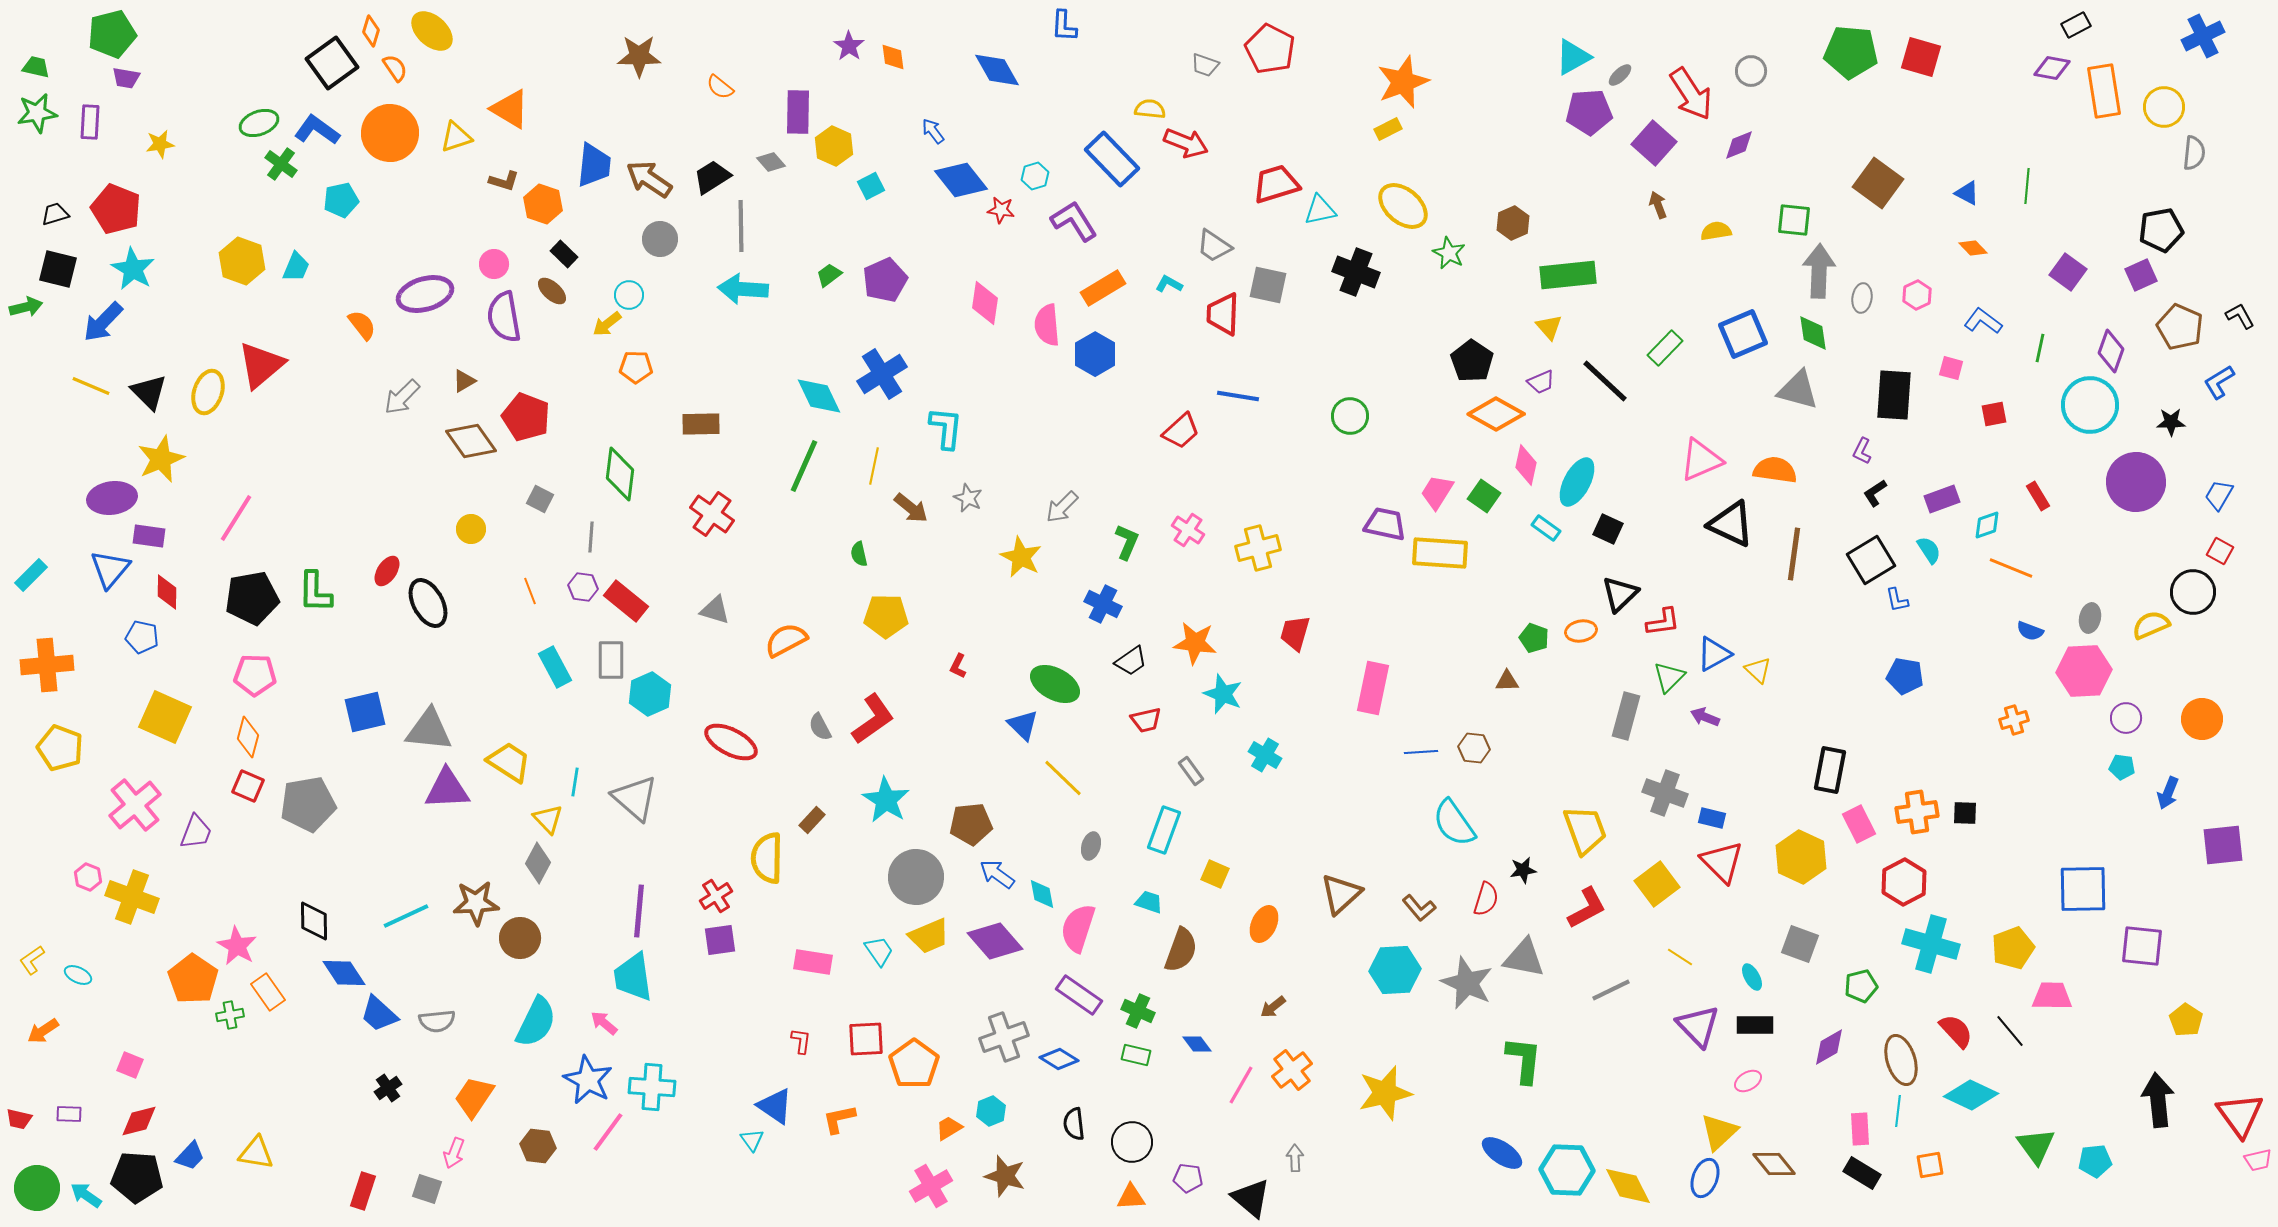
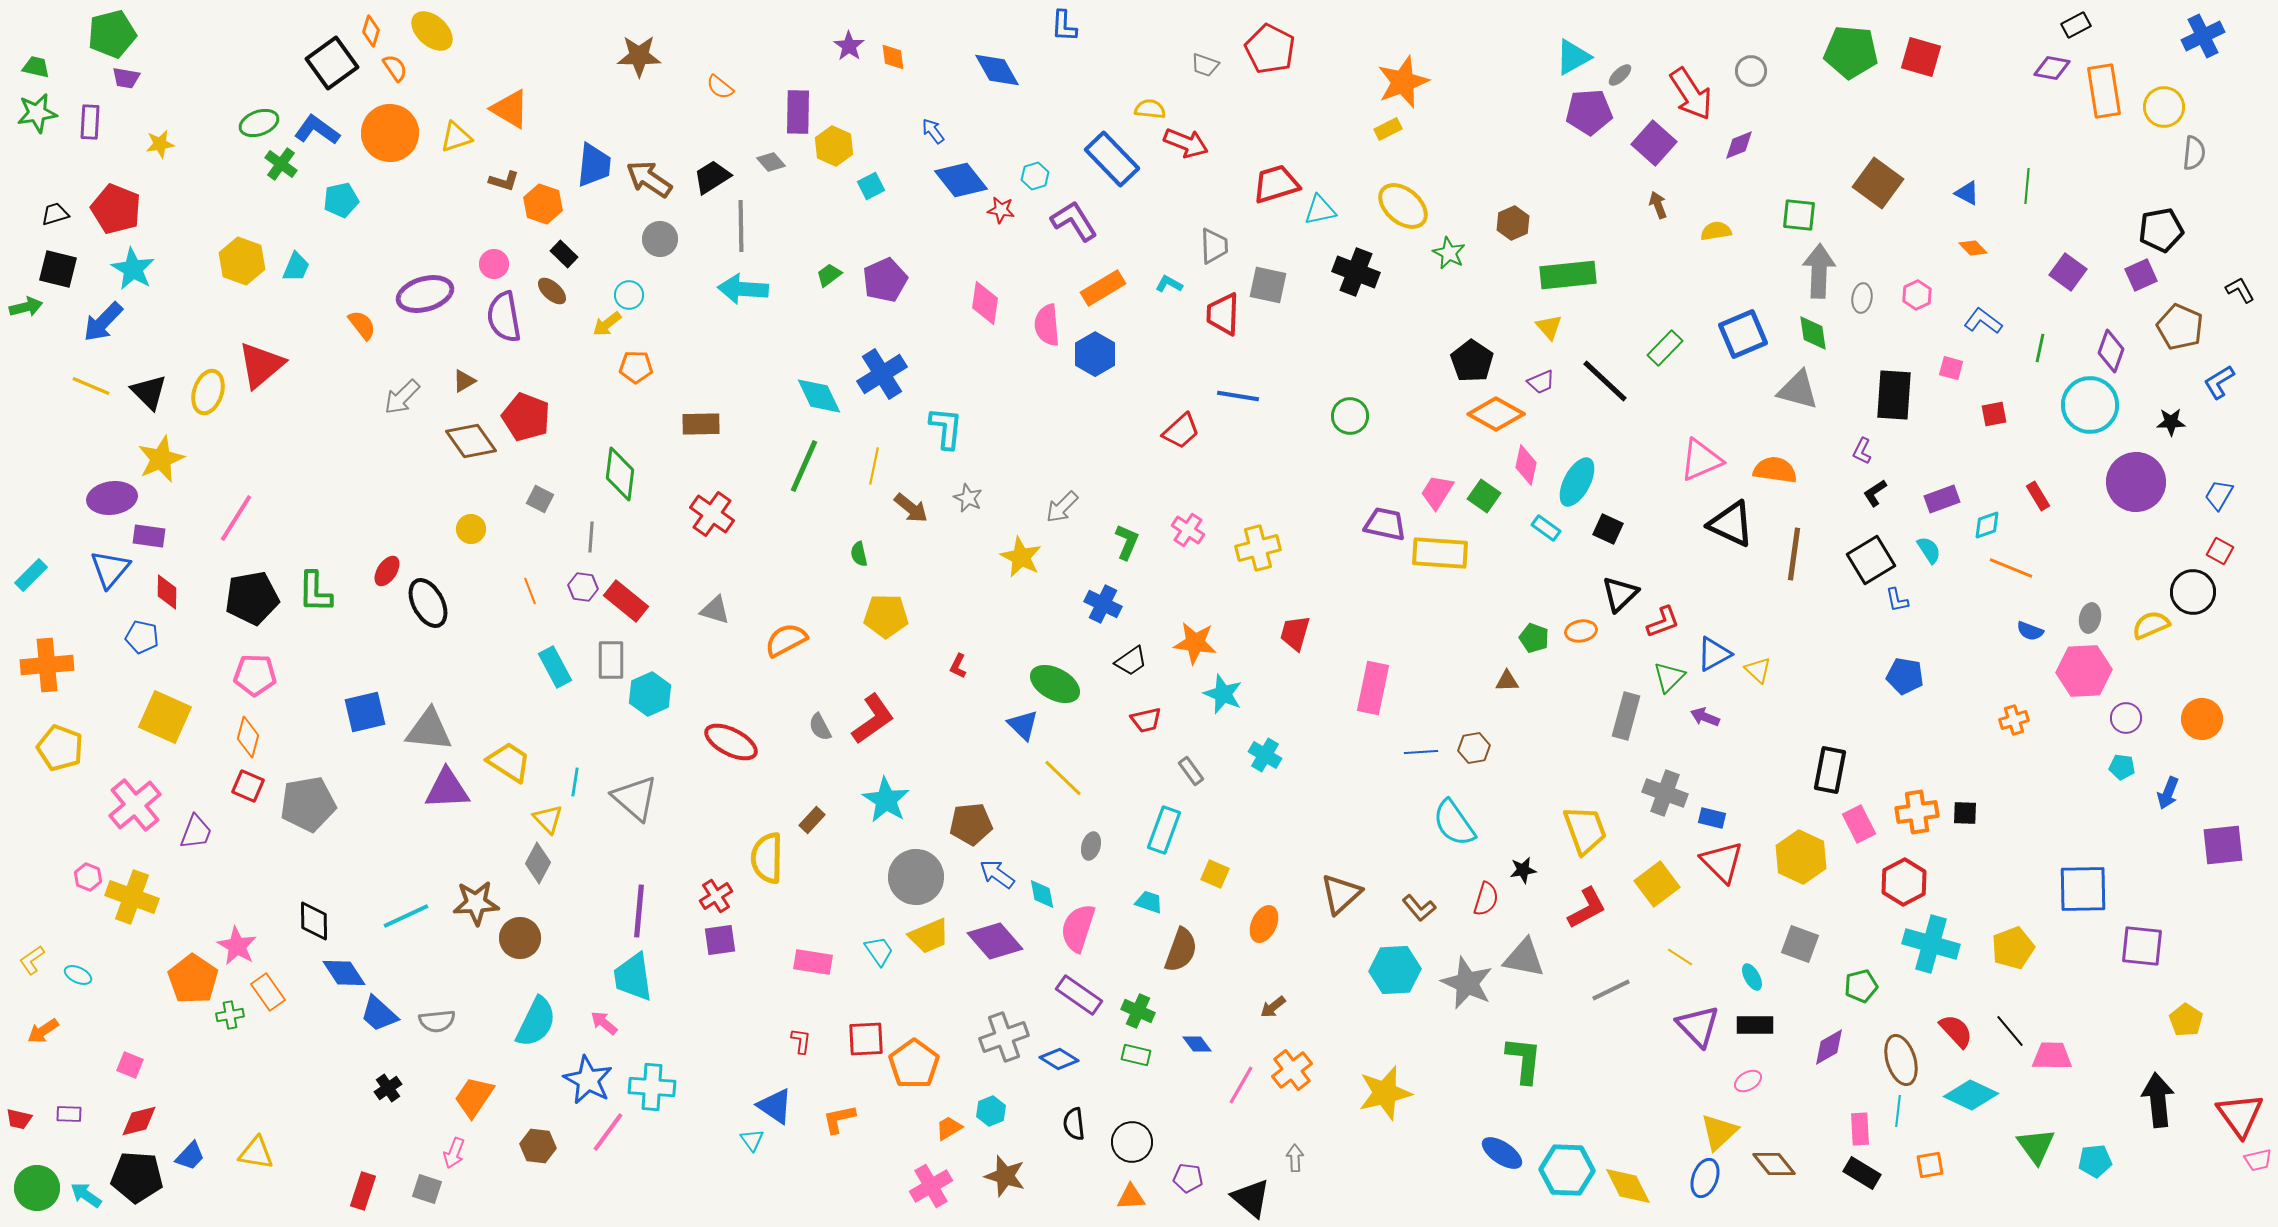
green square at (1794, 220): moved 5 px right, 5 px up
gray trapezoid at (1214, 246): rotated 126 degrees counterclockwise
black L-shape at (2240, 316): moved 26 px up
red L-shape at (1663, 622): rotated 12 degrees counterclockwise
brown hexagon at (1474, 748): rotated 16 degrees counterclockwise
pink trapezoid at (2052, 996): moved 60 px down
